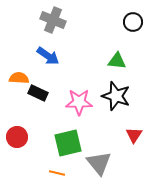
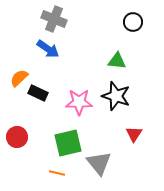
gray cross: moved 1 px right, 1 px up
blue arrow: moved 7 px up
orange semicircle: rotated 48 degrees counterclockwise
red triangle: moved 1 px up
